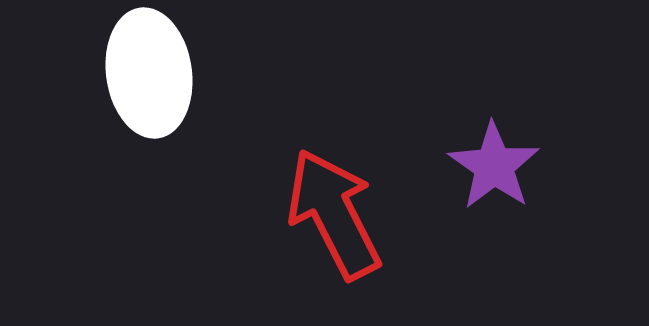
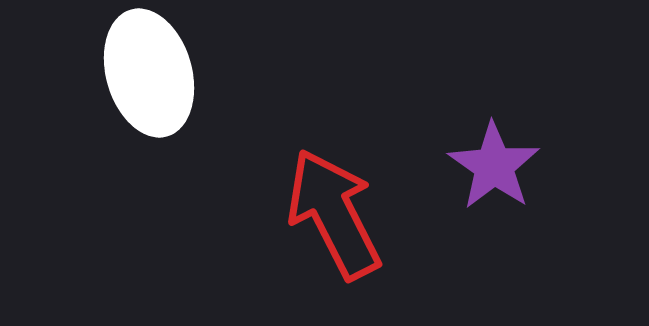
white ellipse: rotated 8 degrees counterclockwise
